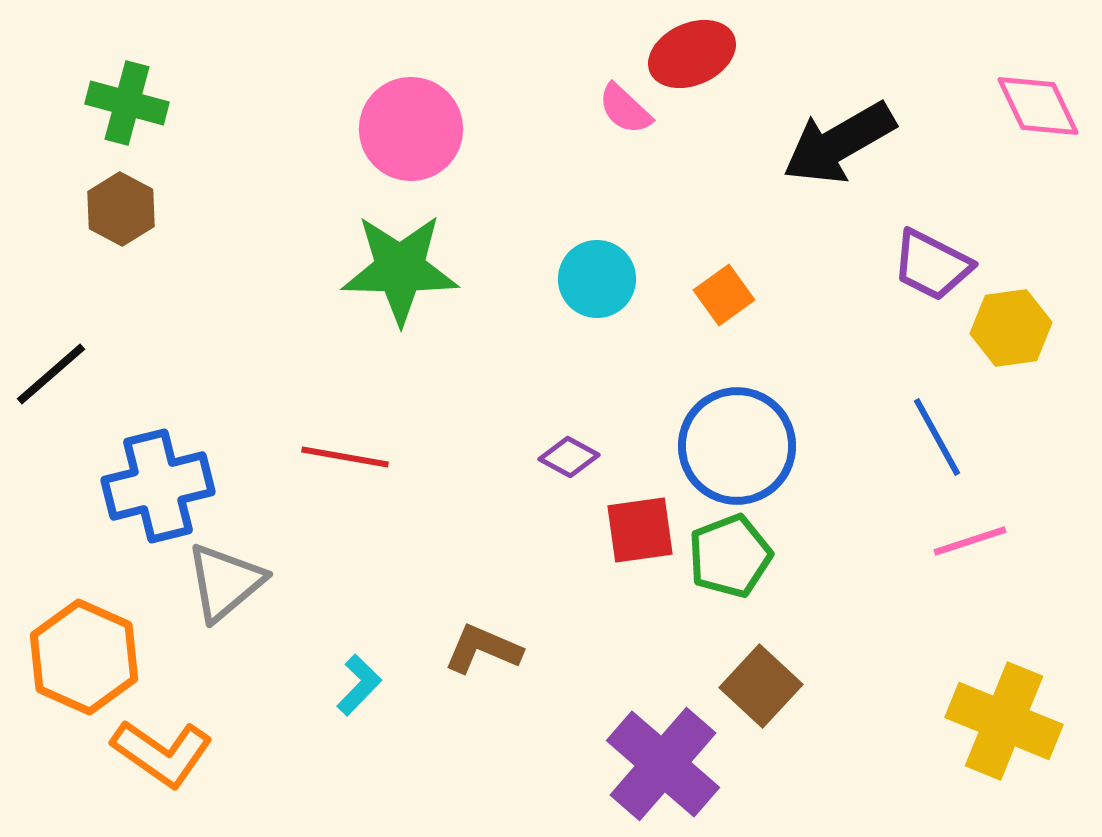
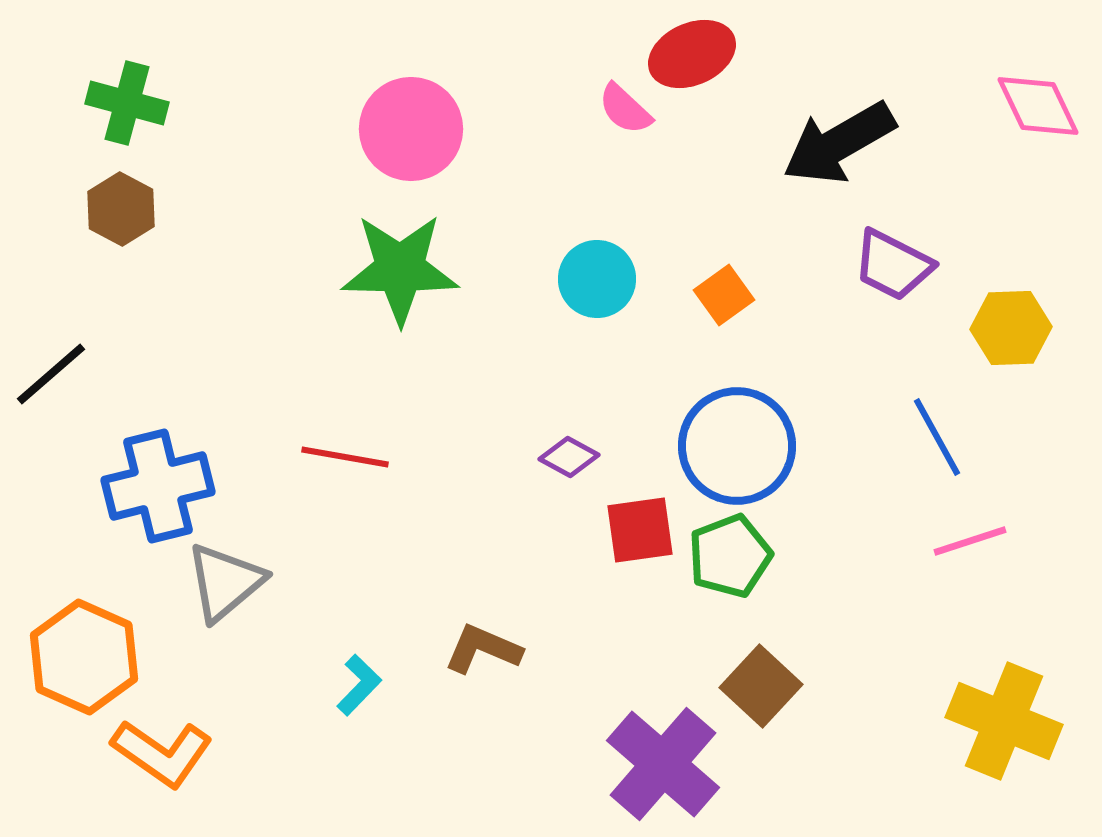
purple trapezoid: moved 39 px left
yellow hexagon: rotated 6 degrees clockwise
